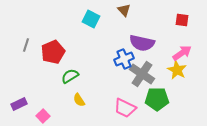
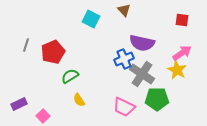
pink trapezoid: moved 1 px left, 1 px up
